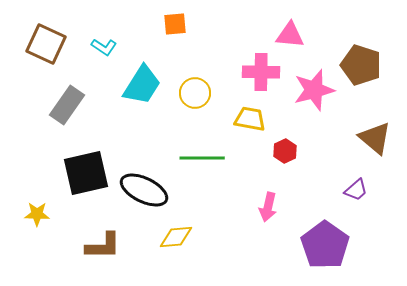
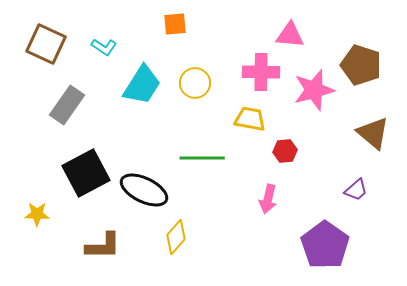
yellow circle: moved 10 px up
brown triangle: moved 2 px left, 5 px up
red hexagon: rotated 20 degrees clockwise
black square: rotated 15 degrees counterclockwise
pink arrow: moved 8 px up
yellow diamond: rotated 44 degrees counterclockwise
